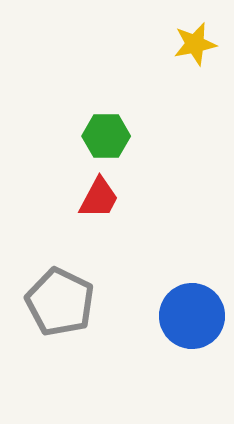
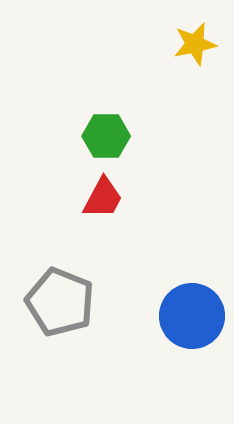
red trapezoid: moved 4 px right
gray pentagon: rotated 4 degrees counterclockwise
